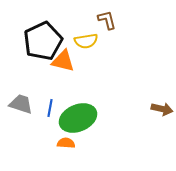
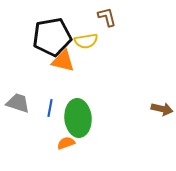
brown L-shape: moved 3 px up
black pentagon: moved 9 px right, 4 px up; rotated 15 degrees clockwise
gray trapezoid: moved 3 px left, 1 px up
green ellipse: rotated 72 degrees counterclockwise
orange semicircle: rotated 24 degrees counterclockwise
